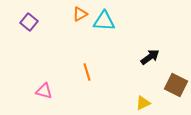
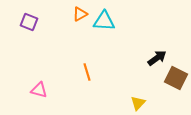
purple square: rotated 18 degrees counterclockwise
black arrow: moved 7 px right, 1 px down
brown square: moved 7 px up
pink triangle: moved 5 px left, 1 px up
yellow triangle: moved 5 px left; rotated 21 degrees counterclockwise
